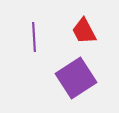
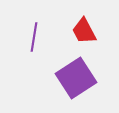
purple line: rotated 12 degrees clockwise
